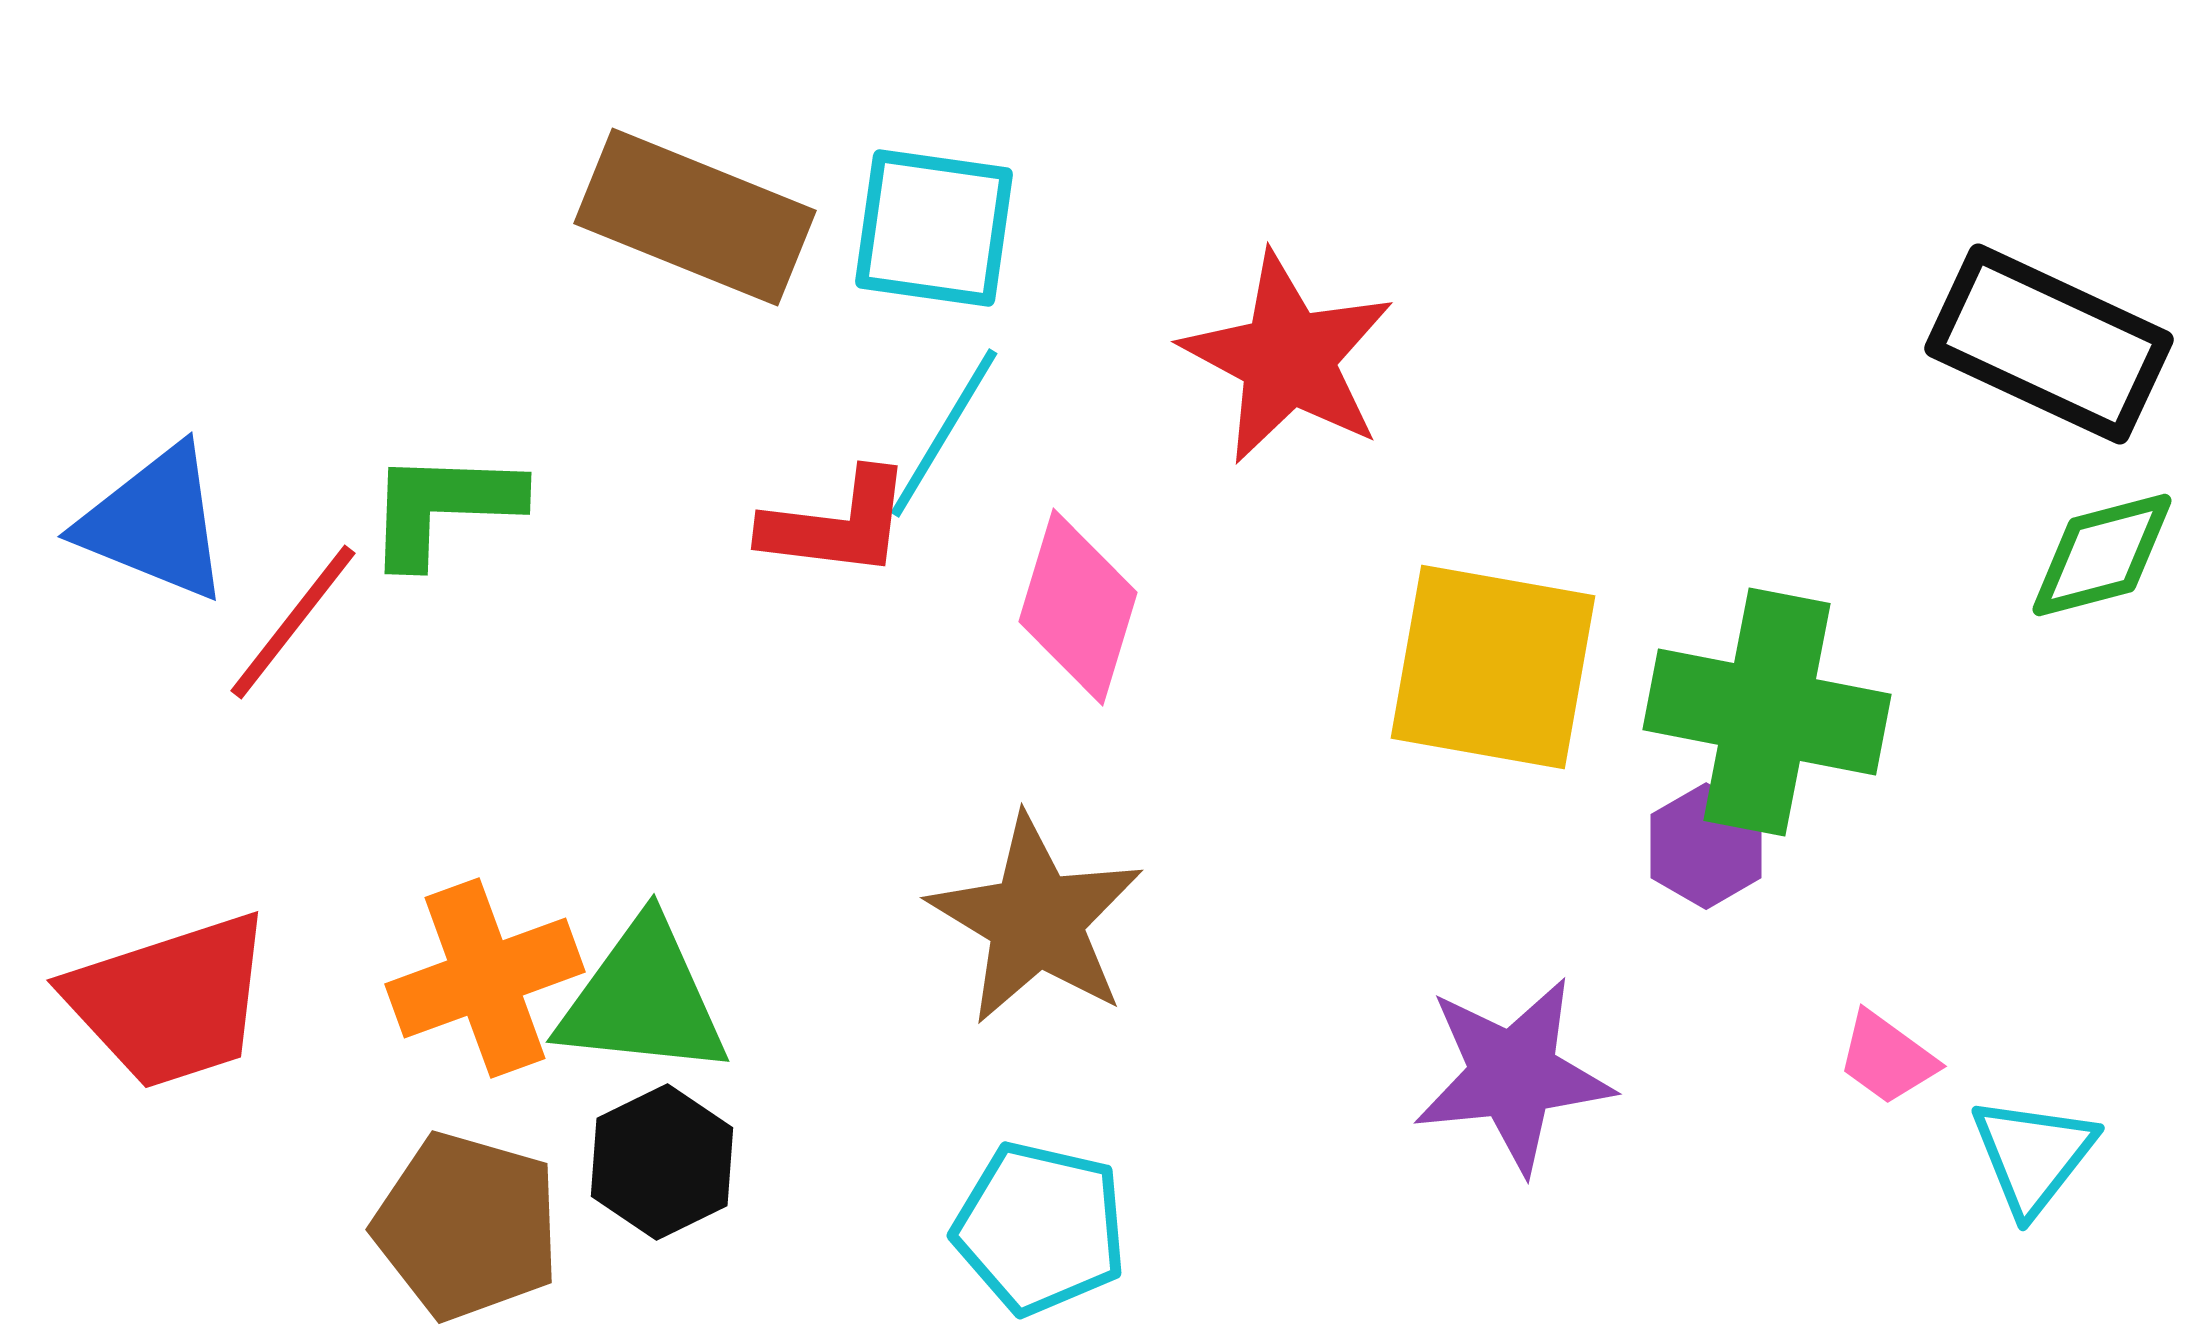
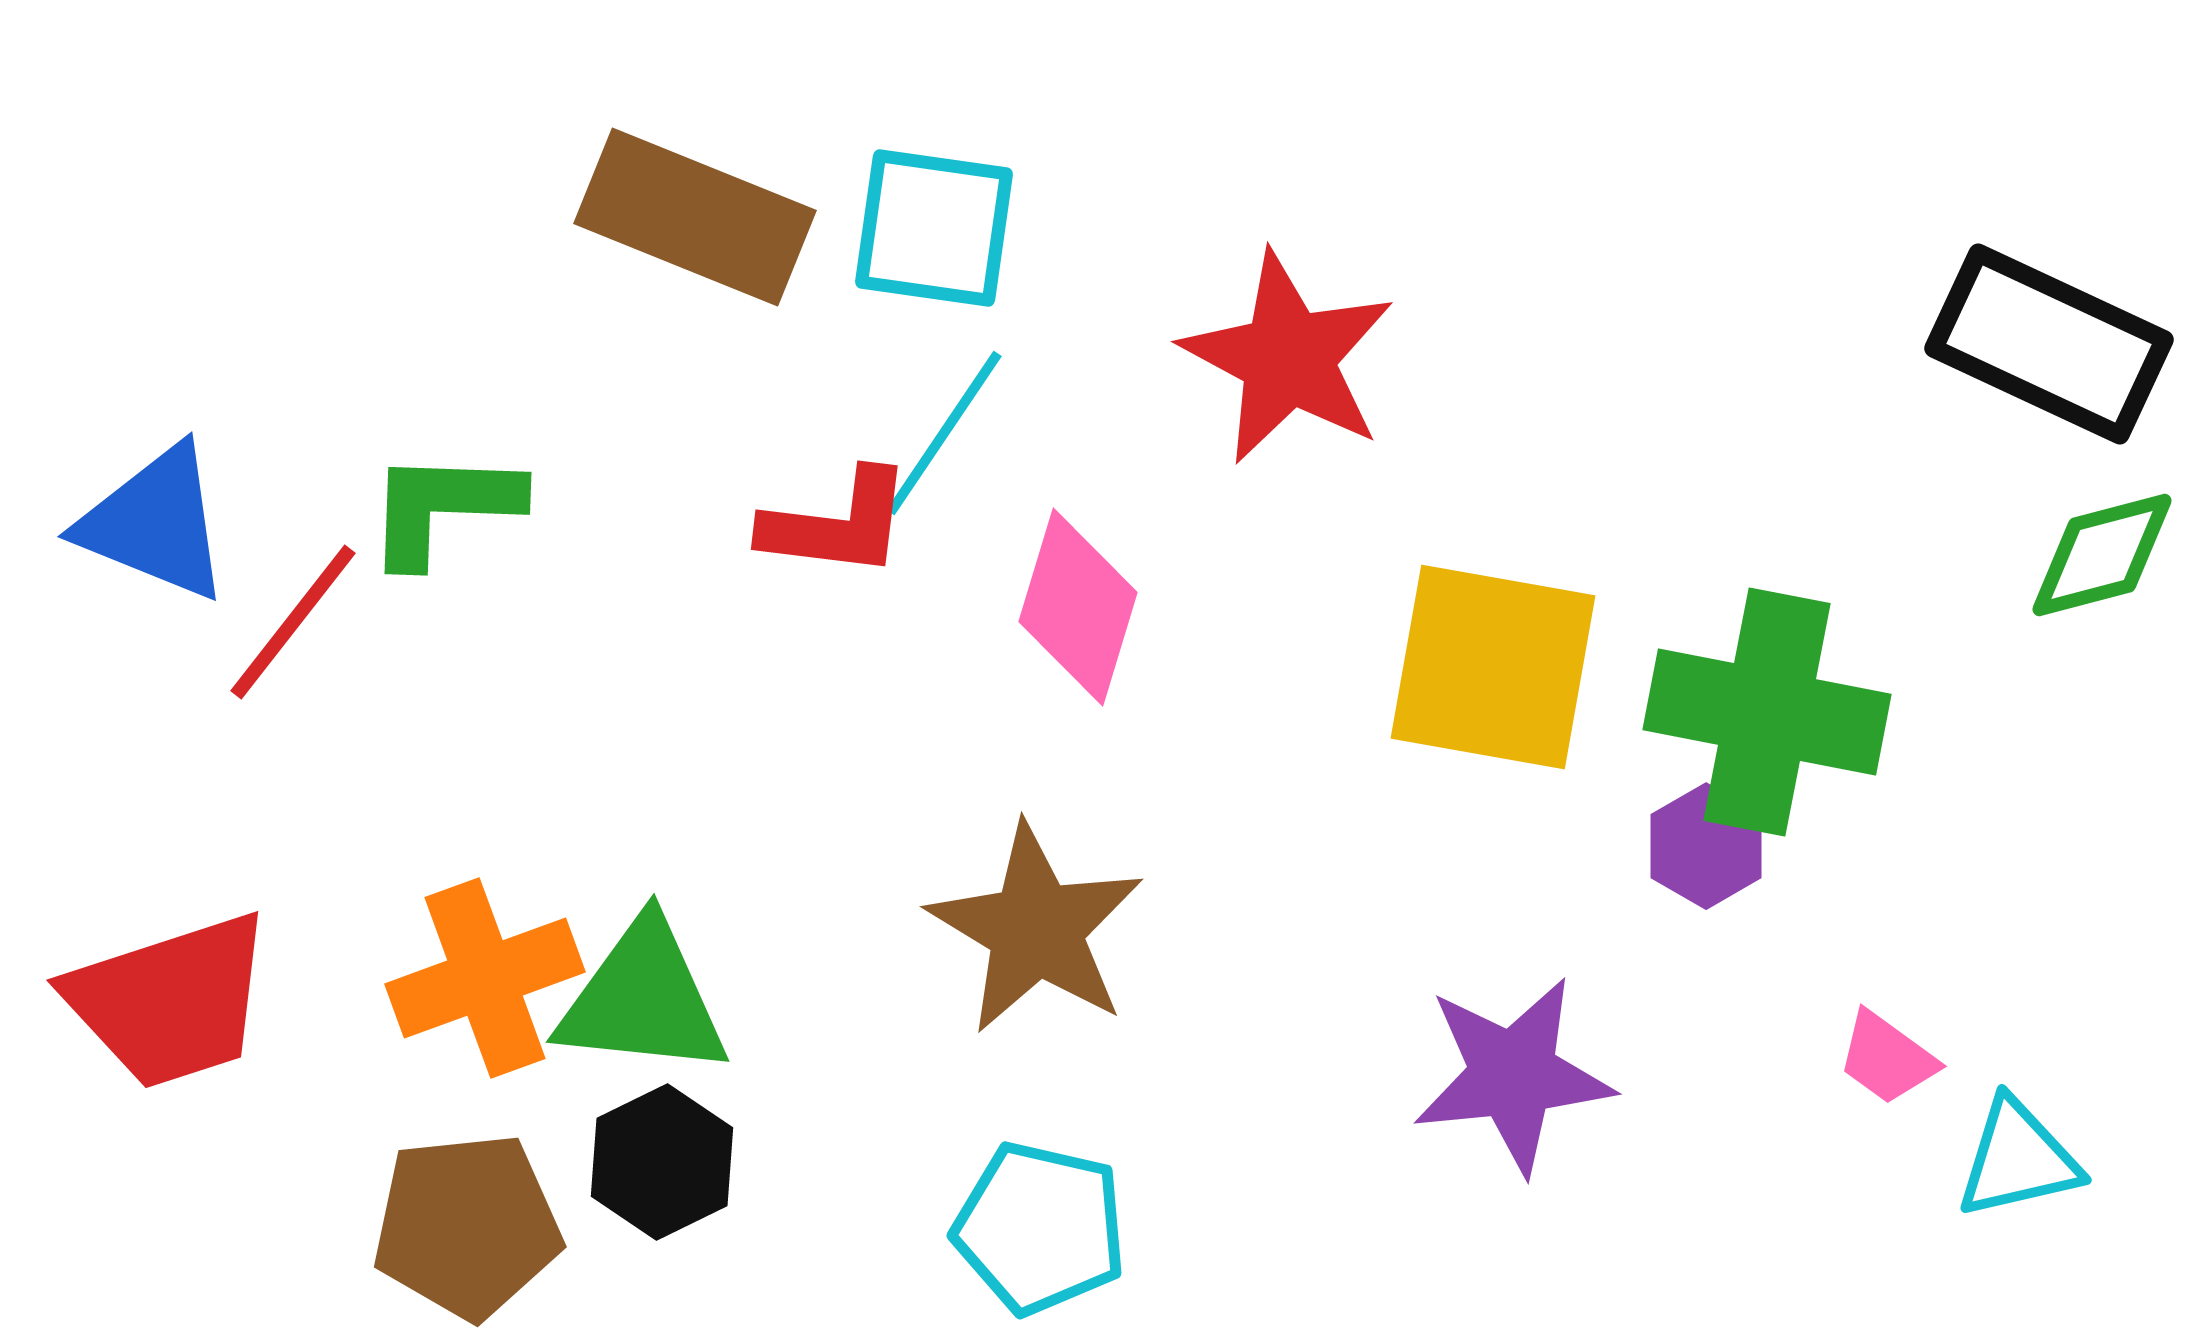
cyan line: rotated 3 degrees clockwise
brown star: moved 9 px down
cyan triangle: moved 15 px left, 4 px down; rotated 39 degrees clockwise
brown pentagon: rotated 22 degrees counterclockwise
